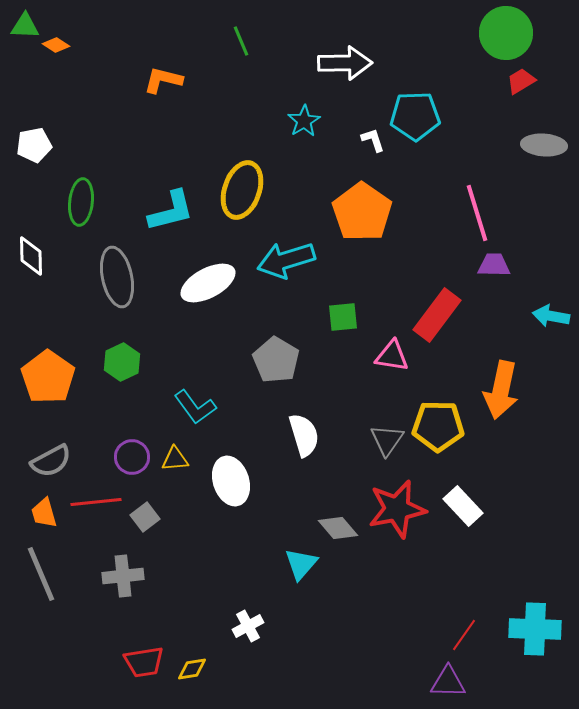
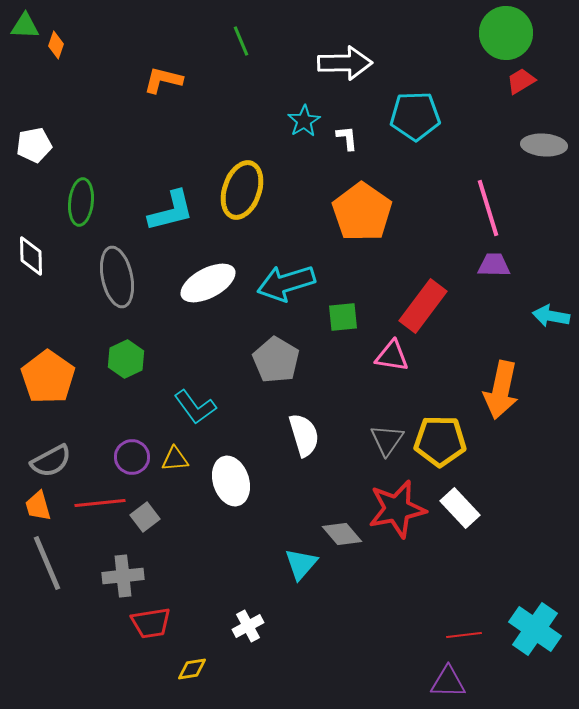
orange diamond at (56, 45): rotated 76 degrees clockwise
white L-shape at (373, 140): moved 26 px left, 2 px up; rotated 12 degrees clockwise
pink line at (477, 213): moved 11 px right, 5 px up
cyan arrow at (286, 260): moved 23 px down
red rectangle at (437, 315): moved 14 px left, 9 px up
green hexagon at (122, 362): moved 4 px right, 3 px up
yellow pentagon at (438, 426): moved 2 px right, 15 px down
red line at (96, 502): moved 4 px right, 1 px down
white rectangle at (463, 506): moved 3 px left, 2 px down
orange trapezoid at (44, 513): moved 6 px left, 7 px up
gray diamond at (338, 528): moved 4 px right, 6 px down
gray line at (41, 574): moved 6 px right, 11 px up
cyan cross at (535, 629): rotated 33 degrees clockwise
red line at (464, 635): rotated 48 degrees clockwise
red trapezoid at (144, 662): moved 7 px right, 39 px up
